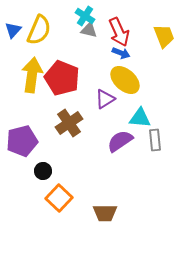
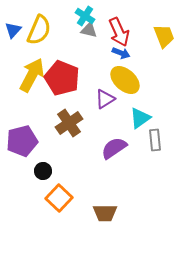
yellow arrow: rotated 20 degrees clockwise
cyan triangle: rotated 40 degrees counterclockwise
purple semicircle: moved 6 px left, 7 px down
